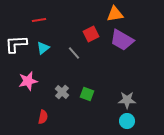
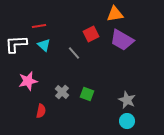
red line: moved 6 px down
cyan triangle: moved 1 px right, 3 px up; rotated 40 degrees counterclockwise
gray star: rotated 24 degrees clockwise
red semicircle: moved 2 px left, 6 px up
